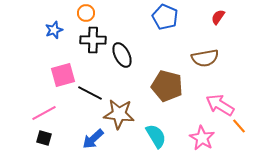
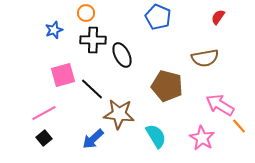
blue pentagon: moved 7 px left
black line: moved 2 px right, 4 px up; rotated 15 degrees clockwise
black square: rotated 35 degrees clockwise
